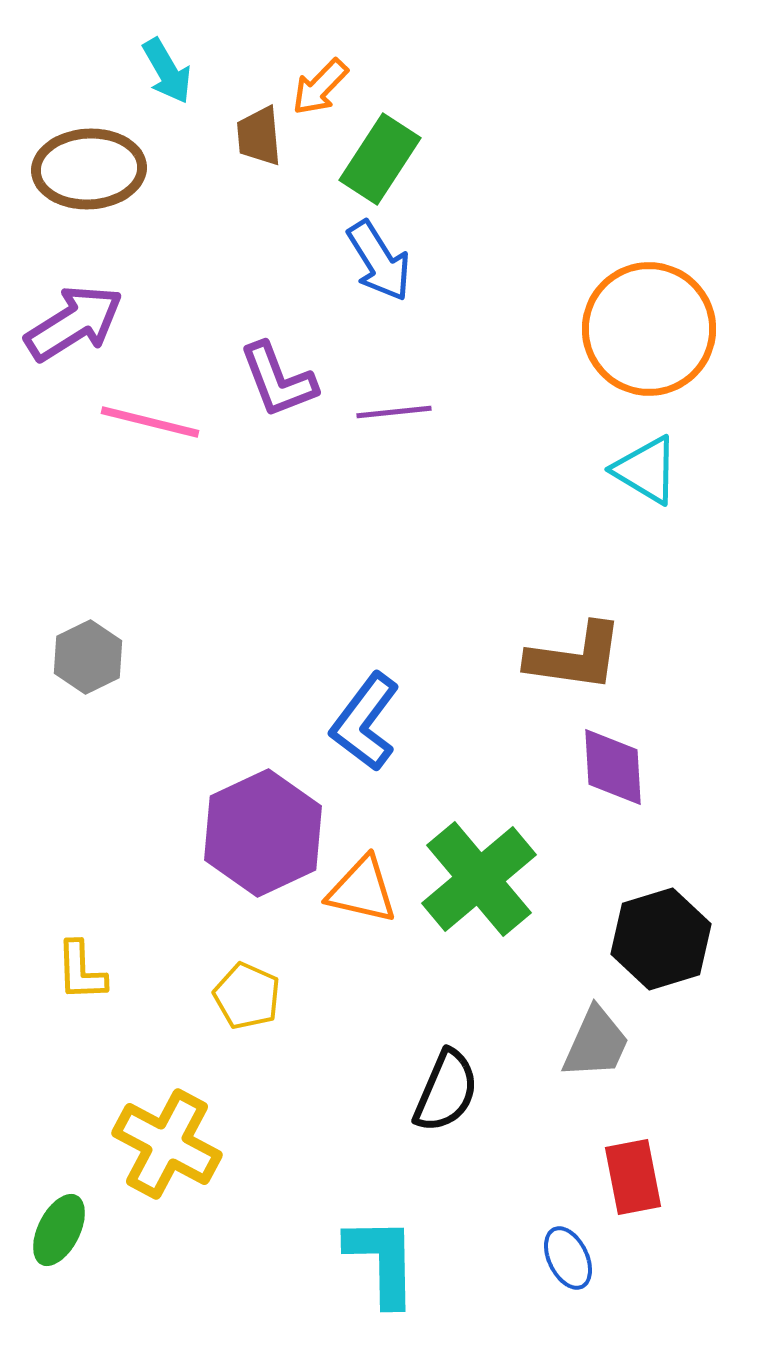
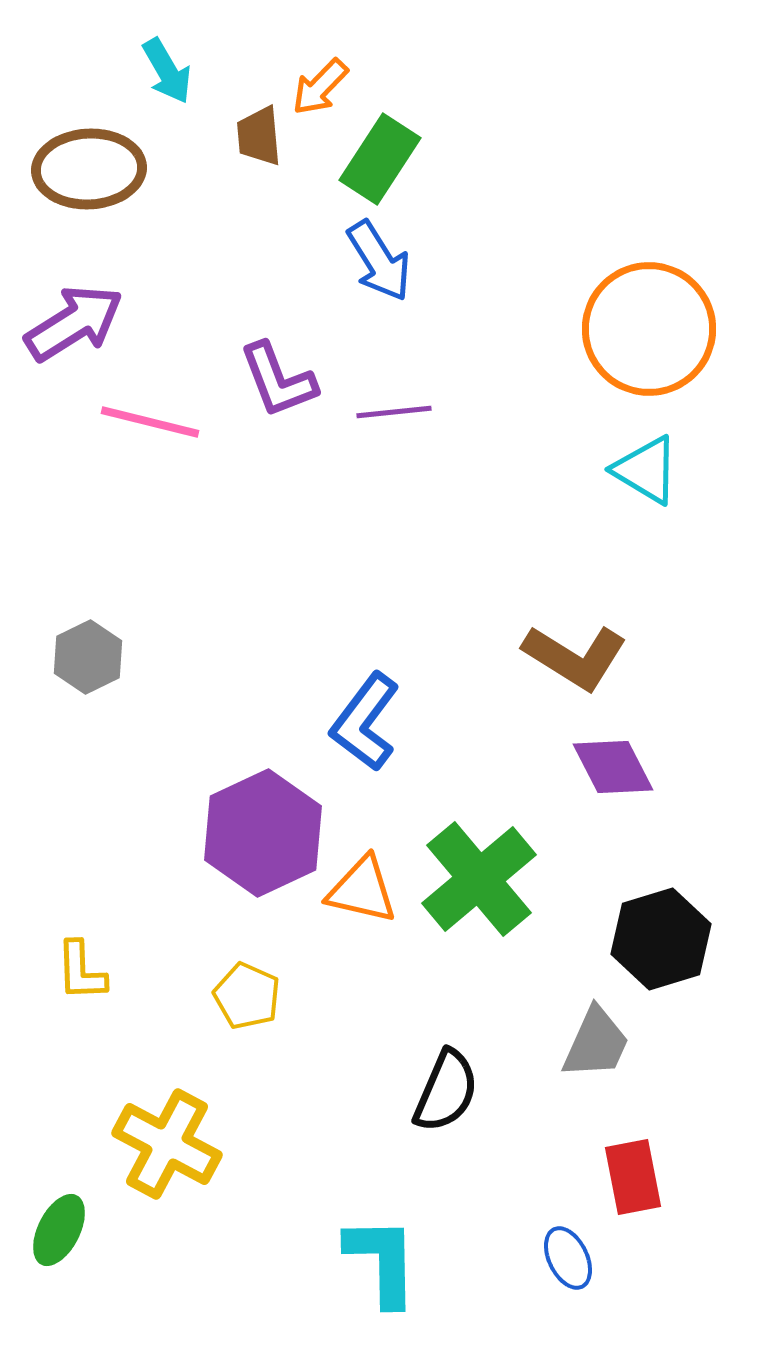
brown L-shape: rotated 24 degrees clockwise
purple diamond: rotated 24 degrees counterclockwise
